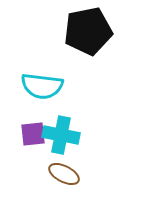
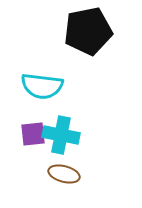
brown ellipse: rotated 12 degrees counterclockwise
